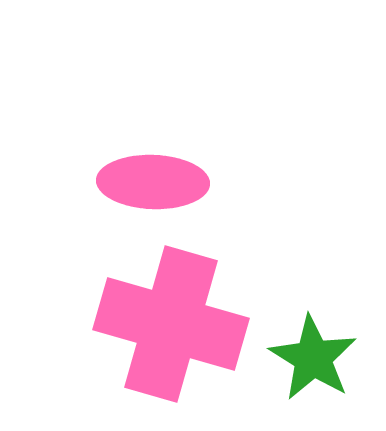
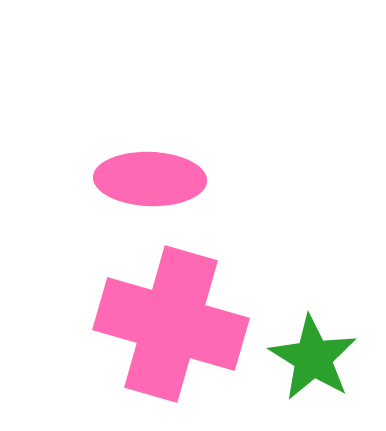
pink ellipse: moved 3 px left, 3 px up
